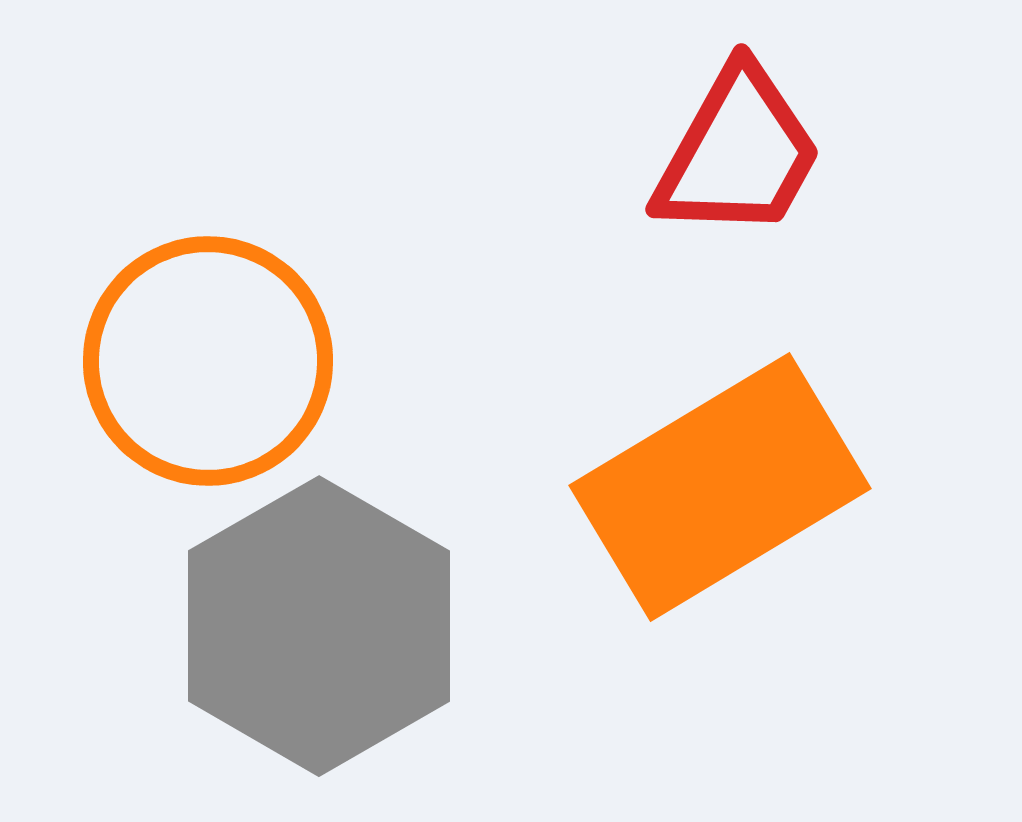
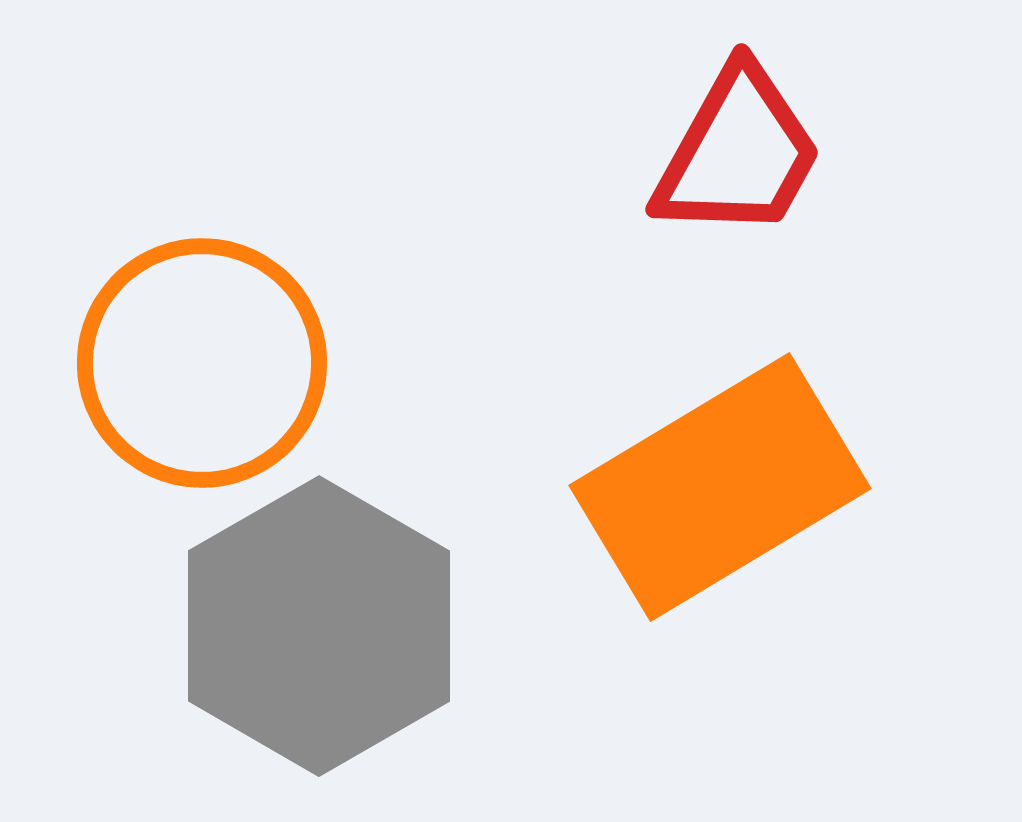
orange circle: moved 6 px left, 2 px down
